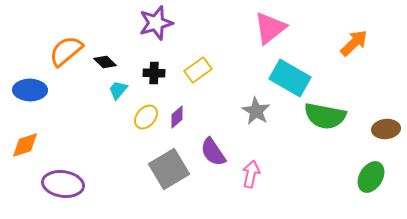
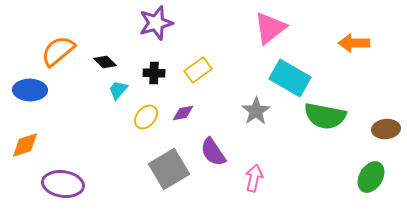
orange arrow: rotated 136 degrees counterclockwise
orange semicircle: moved 8 px left
gray star: rotated 8 degrees clockwise
purple diamond: moved 6 px right, 4 px up; rotated 30 degrees clockwise
pink arrow: moved 3 px right, 4 px down
